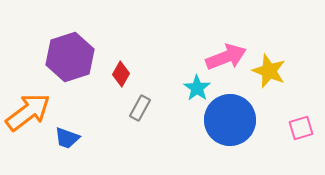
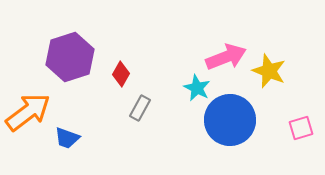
cyan star: rotated 8 degrees counterclockwise
